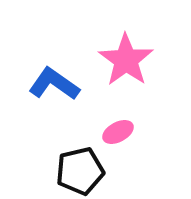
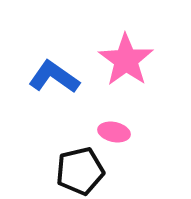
blue L-shape: moved 7 px up
pink ellipse: moved 4 px left; rotated 40 degrees clockwise
